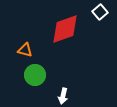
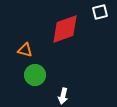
white square: rotated 28 degrees clockwise
